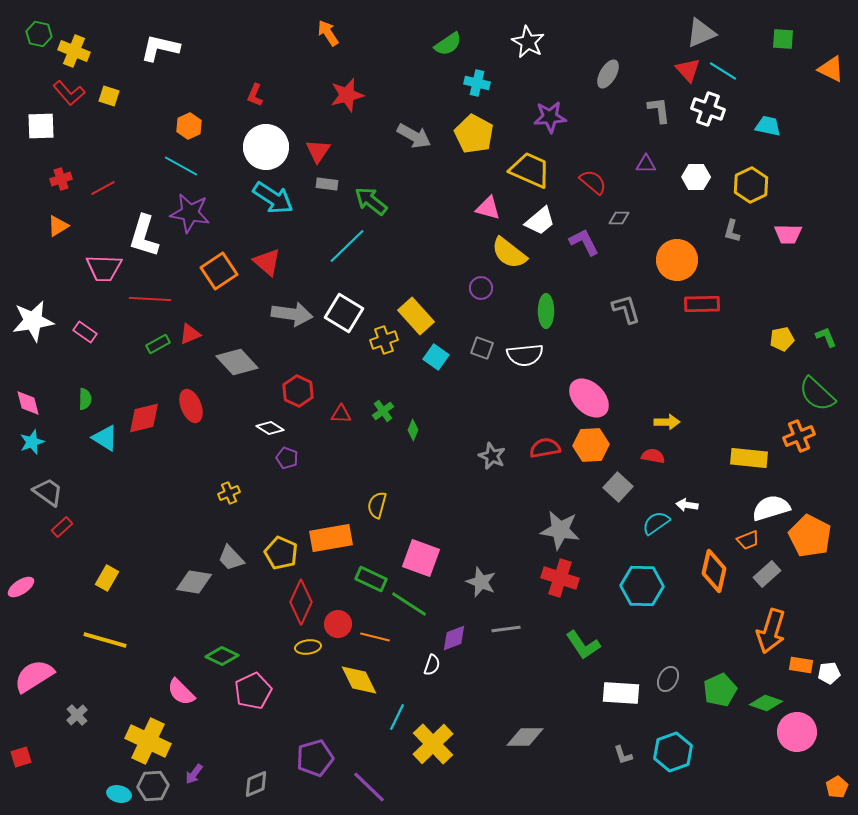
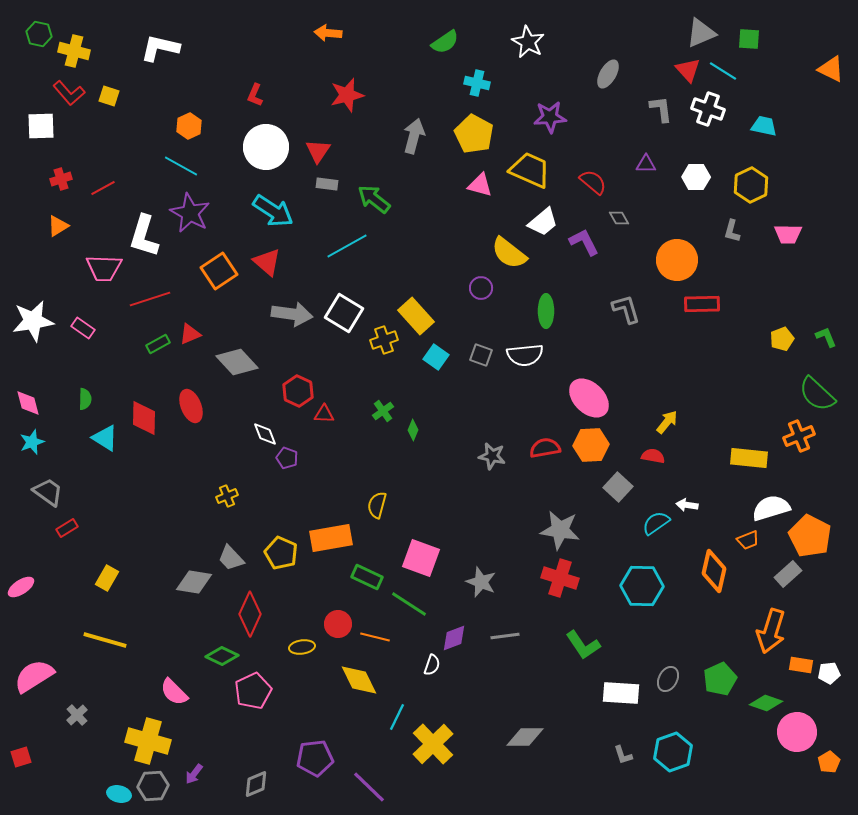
orange arrow at (328, 33): rotated 52 degrees counterclockwise
green square at (783, 39): moved 34 px left
green semicircle at (448, 44): moved 3 px left, 2 px up
yellow cross at (74, 51): rotated 8 degrees counterclockwise
gray L-shape at (659, 110): moved 2 px right, 1 px up
cyan trapezoid at (768, 126): moved 4 px left
gray arrow at (414, 136): rotated 104 degrees counterclockwise
cyan arrow at (273, 198): moved 13 px down
green arrow at (371, 201): moved 3 px right, 2 px up
pink triangle at (488, 208): moved 8 px left, 23 px up
purple star at (190, 213): rotated 18 degrees clockwise
gray diamond at (619, 218): rotated 60 degrees clockwise
white trapezoid at (540, 221): moved 3 px right, 1 px down
cyan line at (347, 246): rotated 15 degrees clockwise
red line at (150, 299): rotated 21 degrees counterclockwise
pink rectangle at (85, 332): moved 2 px left, 4 px up
yellow pentagon at (782, 339): rotated 10 degrees counterclockwise
gray square at (482, 348): moved 1 px left, 7 px down
red triangle at (341, 414): moved 17 px left
red diamond at (144, 418): rotated 75 degrees counterclockwise
yellow arrow at (667, 422): rotated 50 degrees counterclockwise
white diamond at (270, 428): moved 5 px left, 6 px down; rotated 36 degrees clockwise
gray star at (492, 456): rotated 12 degrees counterclockwise
yellow cross at (229, 493): moved 2 px left, 3 px down
red rectangle at (62, 527): moved 5 px right, 1 px down; rotated 10 degrees clockwise
gray rectangle at (767, 574): moved 21 px right
green rectangle at (371, 579): moved 4 px left, 2 px up
red diamond at (301, 602): moved 51 px left, 12 px down
gray line at (506, 629): moved 1 px left, 7 px down
yellow ellipse at (308, 647): moved 6 px left
green pentagon at (720, 690): moved 11 px up
pink semicircle at (181, 692): moved 7 px left
yellow cross at (148, 741): rotated 9 degrees counterclockwise
purple pentagon at (315, 758): rotated 9 degrees clockwise
orange pentagon at (837, 787): moved 8 px left, 25 px up
